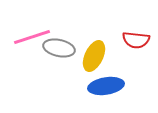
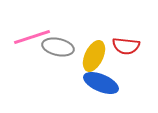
red semicircle: moved 10 px left, 6 px down
gray ellipse: moved 1 px left, 1 px up
blue ellipse: moved 5 px left, 3 px up; rotated 32 degrees clockwise
